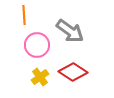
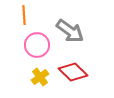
red diamond: rotated 12 degrees clockwise
